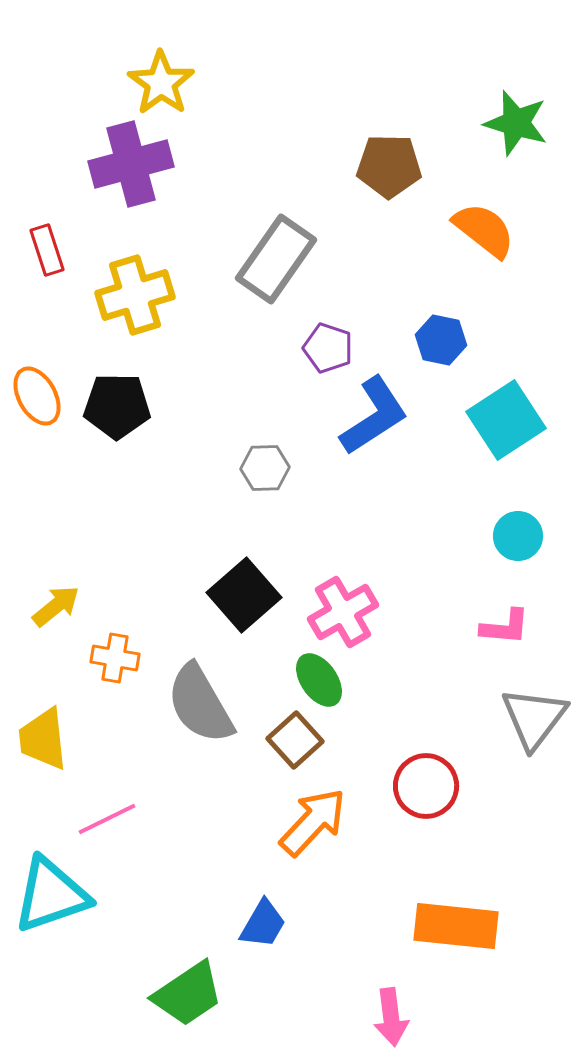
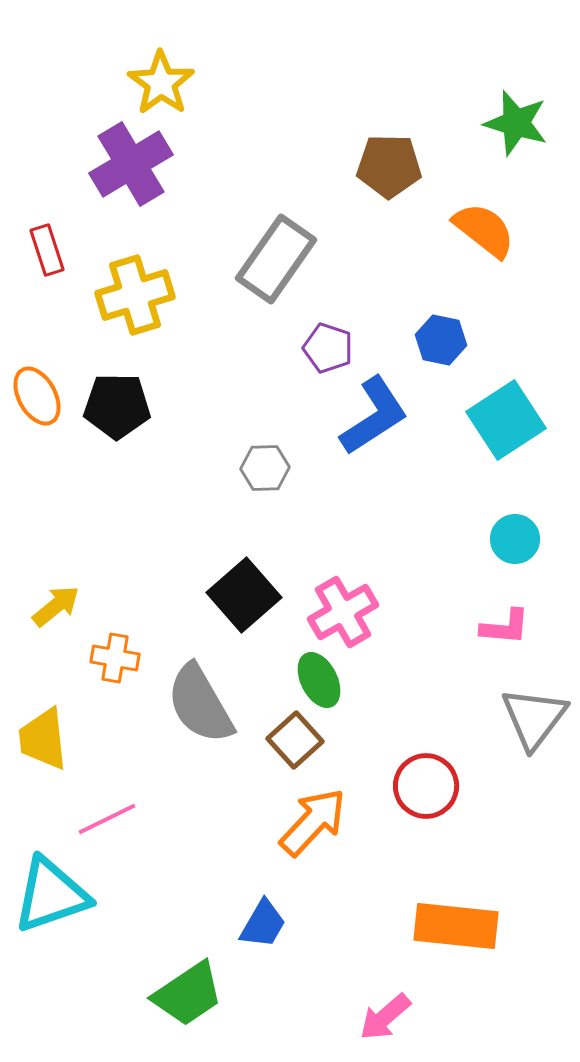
purple cross: rotated 16 degrees counterclockwise
cyan circle: moved 3 px left, 3 px down
green ellipse: rotated 8 degrees clockwise
pink arrow: moved 6 px left; rotated 56 degrees clockwise
